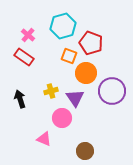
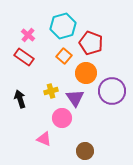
orange square: moved 5 px left; rotated 21 degrees clockwise
